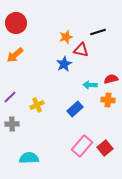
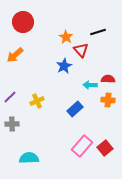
red circle: moved 7 px right, 1 px up
orange star: rotated 24 degrees counterclockwise
red triangle: rotated 35 degrees clockwise
blue star: moved 2 px down
red semicircle: moved 3 px left; rotated 16 degrees clockwise
yellow cross: moved 4 px up
